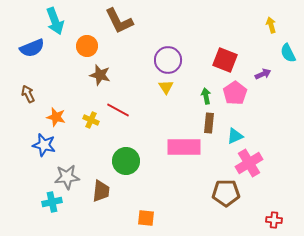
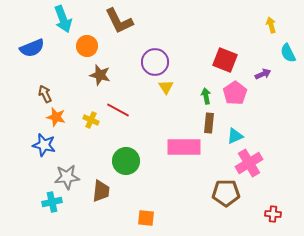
cyan arrow: moved 8 px right, 2 px up
purple circle: moved 13 px left, 2 px down
brown arrow: moved 17 px right
red cross: moved 1 px left, 6 px up
